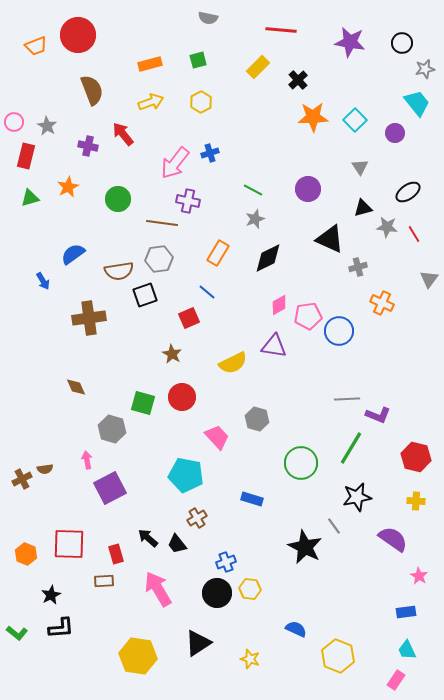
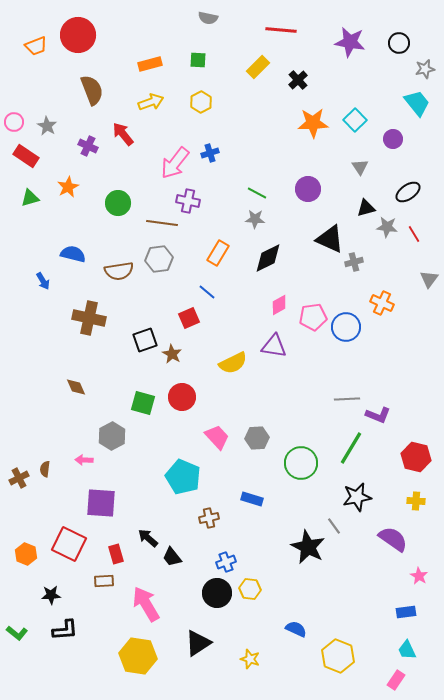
black circle at (402, 43): moved 3 px left
green square at (198, 60): rotated 18 degrees clockwise
orange star at (313, 117): moved 6 px down
purple circle at (395, 133): moved 2 px left, 6 px down
purple cross at (88, 146): rotated 12 degrees clockwise
red rectangle at (26, 156): rotated 70 degrees counterclockwise
green line at (253, 190): moved 4 px right, 3 px down
green circle at (118, 199): moved 4 px down
black triangle at (363, 208): moved 3 px right
gray star at (255, 219): rotated 24 degrees clockwise
blue semicircle at (73, 254): rotated 50 degrees clockwise
gray cross at (358, 267): moved 4 px left, 5 px up
black square at (145, 295): moved 45 px down
pink pentagon at (308, 316): moved 5 px right, 1 px down
brown cross at (89, 318): rotated 20 degrees clockwise
blue circle at (339, 331): moved 7 px right, 4 px up
gray hexagon at (257, 419): moved 19 px down; rotated 20 degrees counterclockwise
gray hexagon at (112, 429): moved 7 px down; rotated 16 degrees clockwise
pink arrow at (87, 460): moved 3 px left; rotated 78 degrees counterclockwise
brown semicircle at (45, 469): rotated 105 degrees clockwise
cyan pentagon at (186, 475): moved 3 px left, 2 px down; rotated 12 degrees clockwise
brown cross at (22, 479): moved 3 px left, 1 px up
purple square at (110, 488): moved 9 px left, 15 px down; rotated 32 degrees clockwise
brown cross at (197, 518): moved 12 px right; rotated 18 degrees clockwise
red square at (69, 544): rotated 24 degrees clockwise
black trapezoid at (177, 544): moved 5 px left, 13 px down
black star at (305, 547): moved 3 px right
pink arrow at (158, 589): moved 12 px left, 15 px down
black star at (51, 595): rotated 24 degrees clockwise
black L-shape at (61, 628): moved 4 px right, 2 px down
